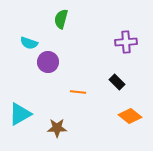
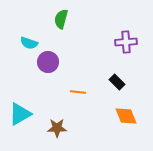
orange diamond: moved 4 px left; rotated 30 degrees clockwise
